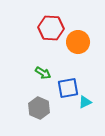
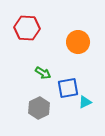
red hexagon: moved 24 px left
gray hexagon: rotated 10 degrees clockwise
